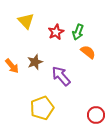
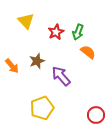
brown star: moved 2 px right, 1 px up
